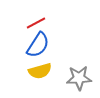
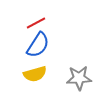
yellow semicircle: moved 5 px left, 3 px down
